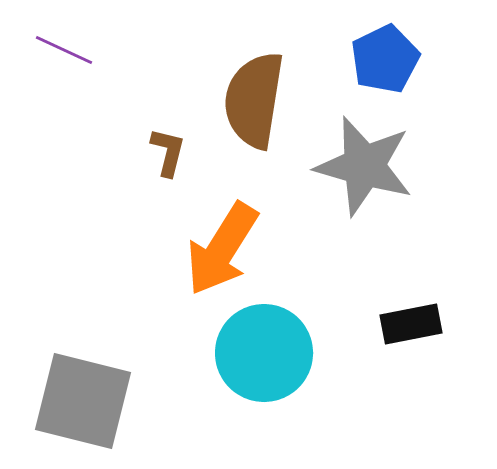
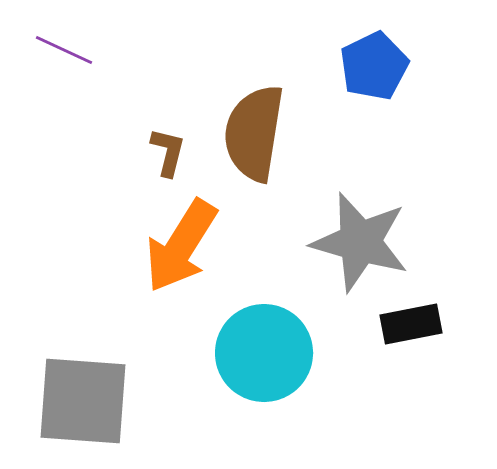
blue pentagon: moved 11 px left, 7 px down
brown semicircle: moved 33 px down
gray star: moved 4 px left, 76 px down
orange arrow: moved 41 px left, 3 px up
gray square: rotated 10 degrees counterclockwise
